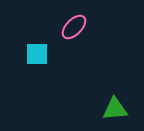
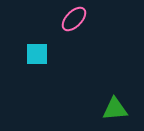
pink ellipse: moved 8 px up
